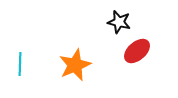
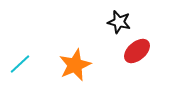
cyan line: rotated 45 degrees clockwise
